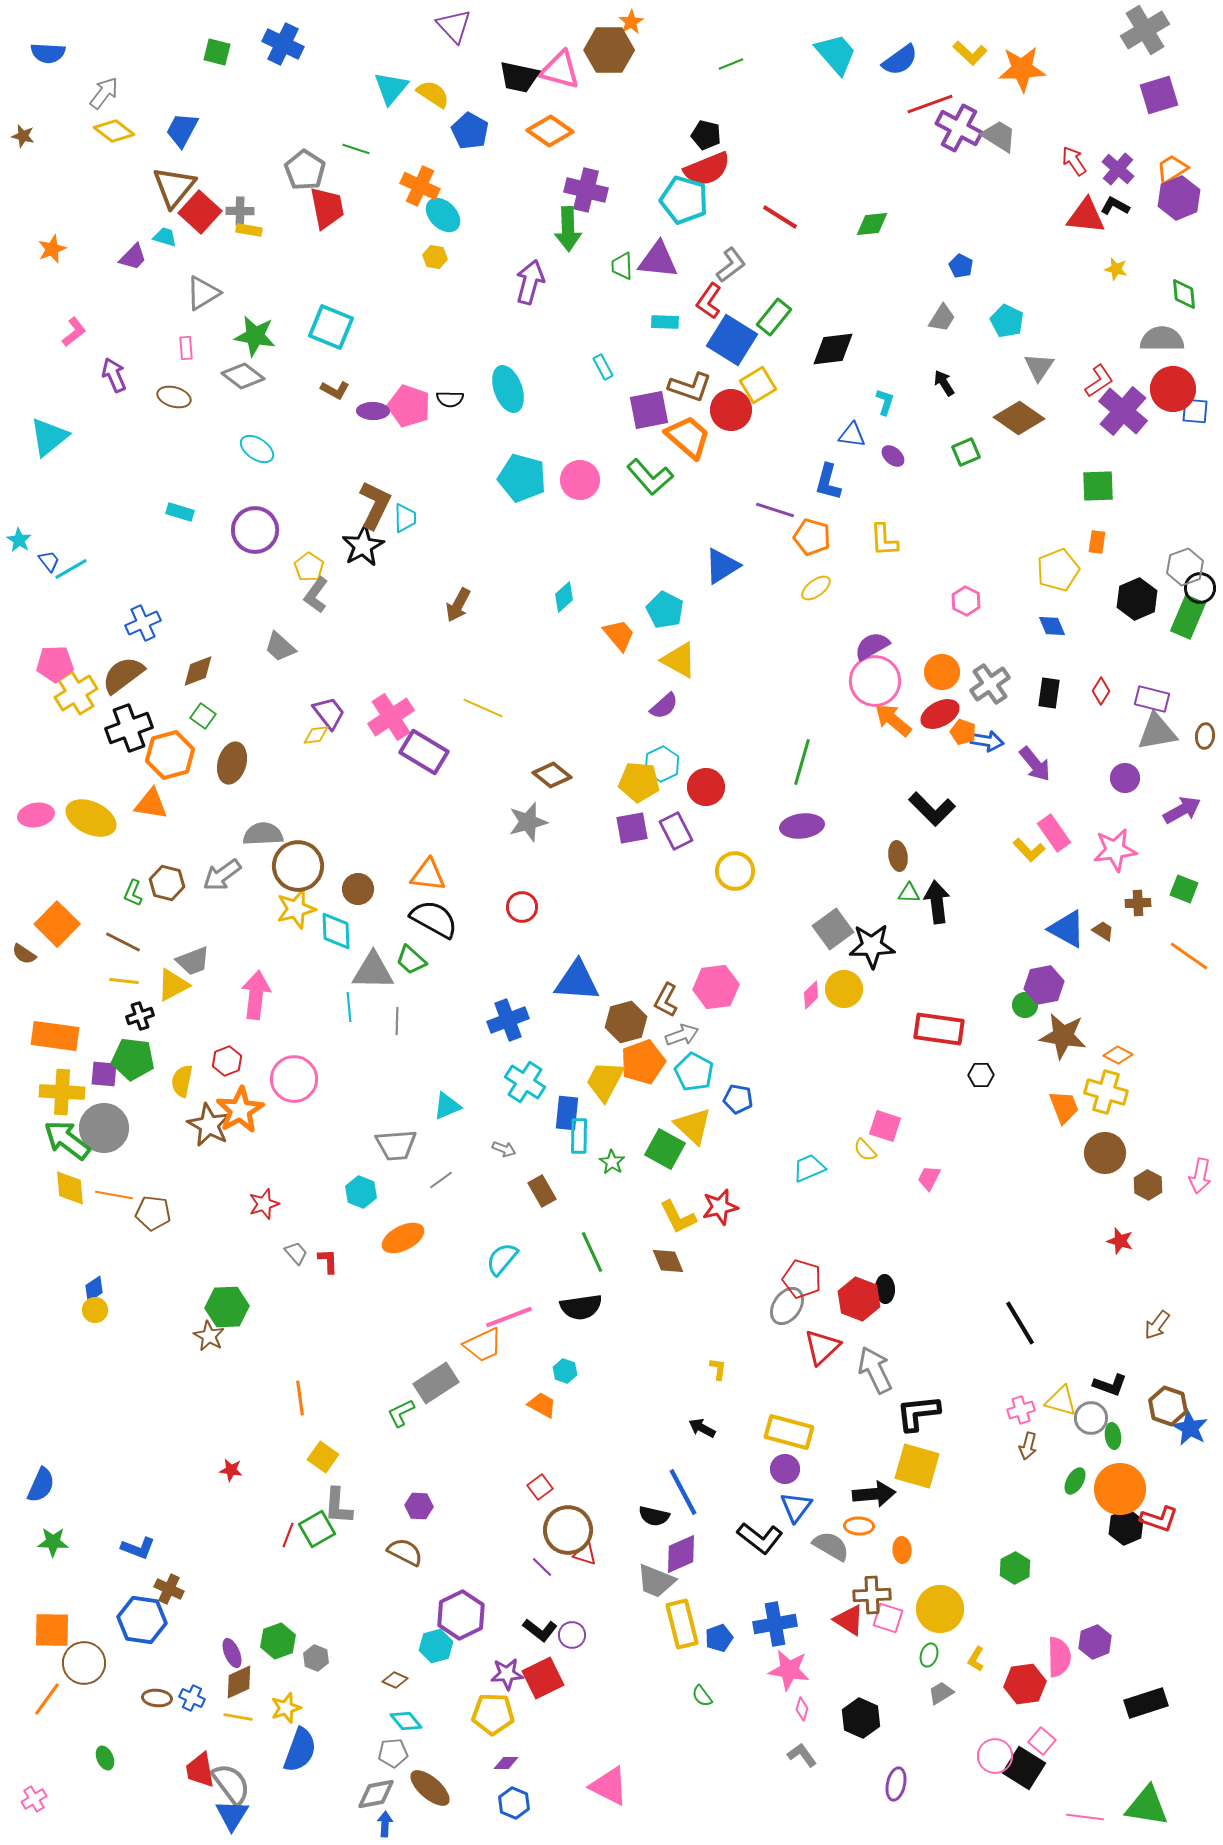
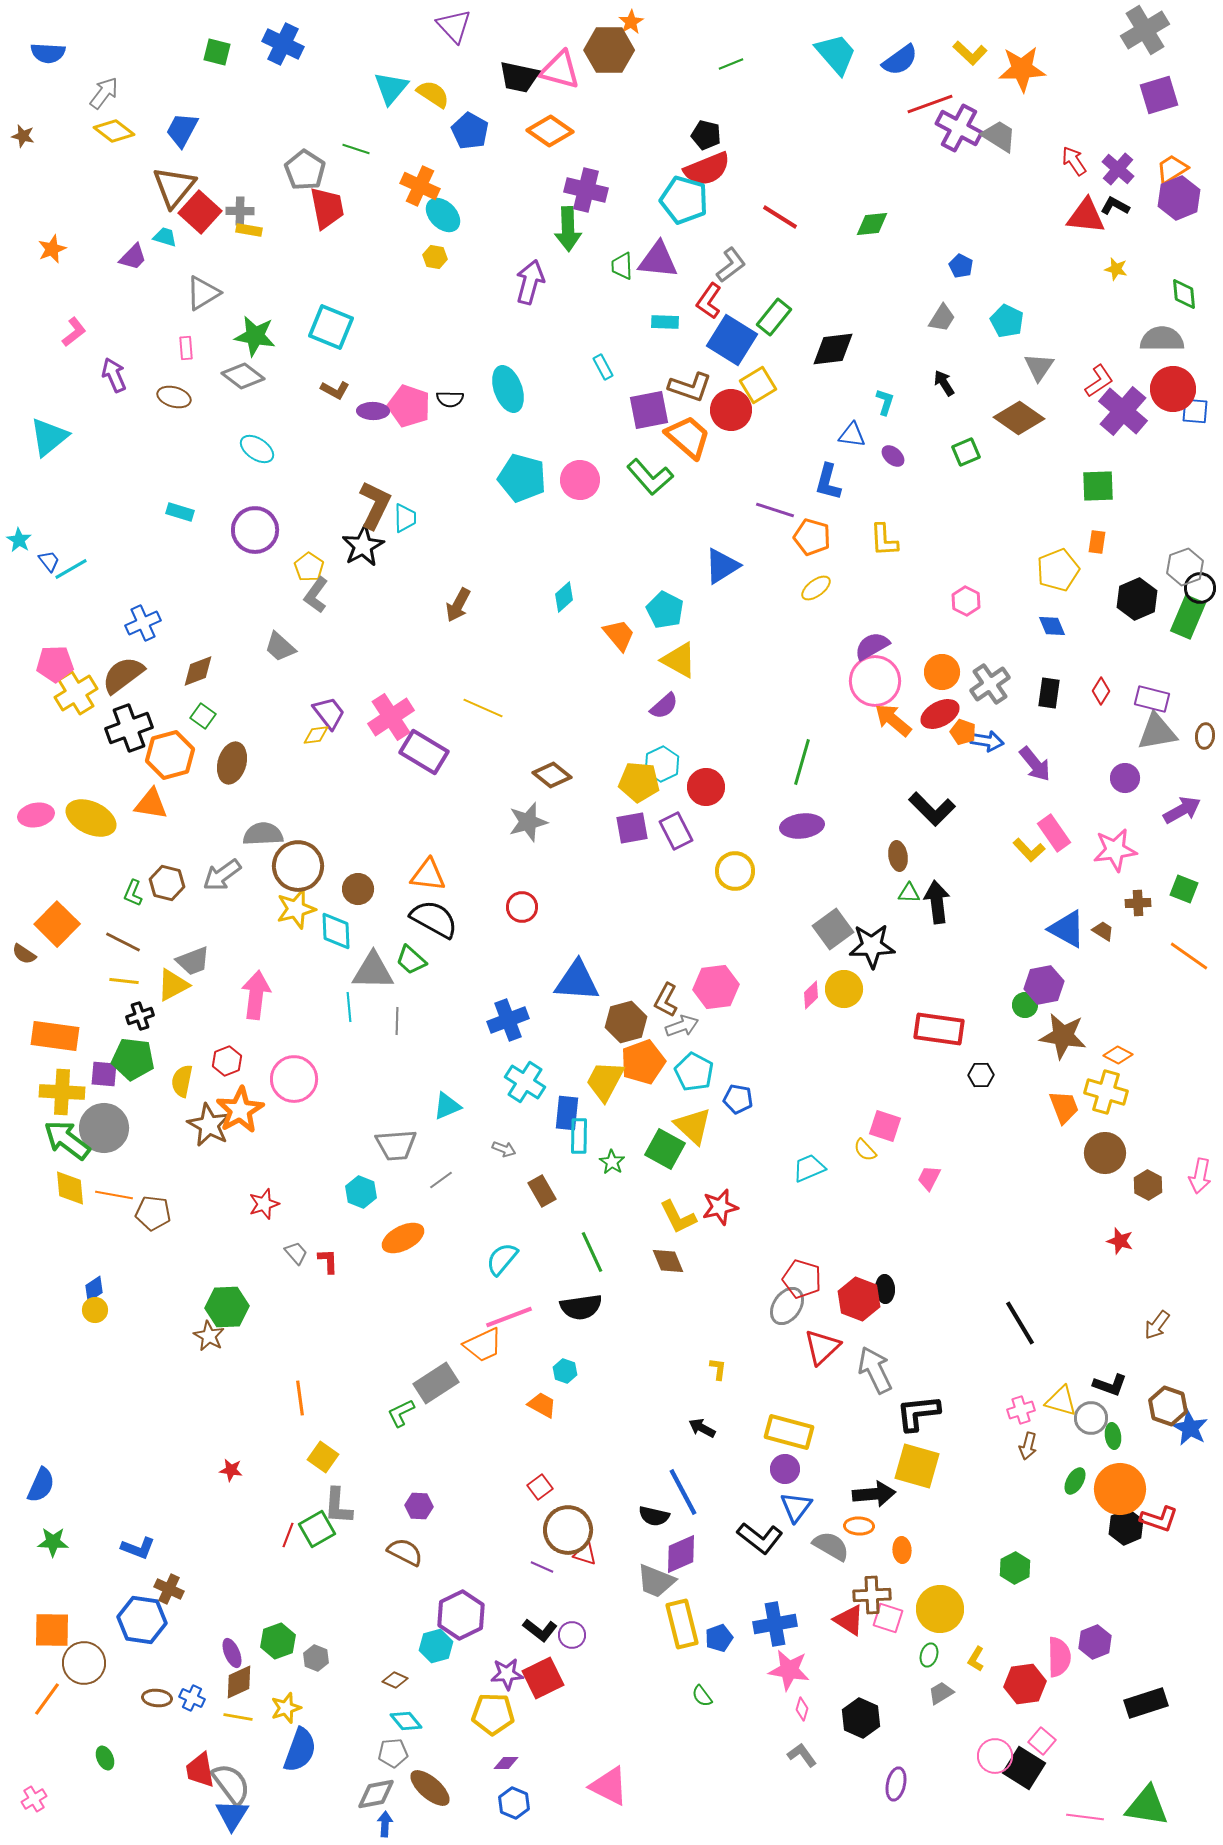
gray arrow at (682, 1035): moved 9 px up
purple line at (542, 1567): rotated 20 degrees counterclockwise
